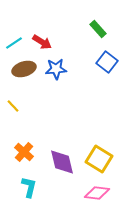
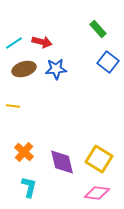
red arrow: rotated 18 degrees counterclockwise
blue square: moved 1 px right
yellow line: rotated 40 degrees counterclockwise
